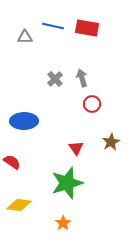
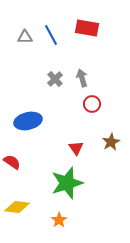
blue line: moved 2 px left, 9 px down; rotated 50 degrees clockwise
blue ellipse: moved 4 px right; rotated 12 degrees counterclockwise
yellow diamond: moved 2 px left, 2 px down
orange star: moved 4 px left, 3 px up
